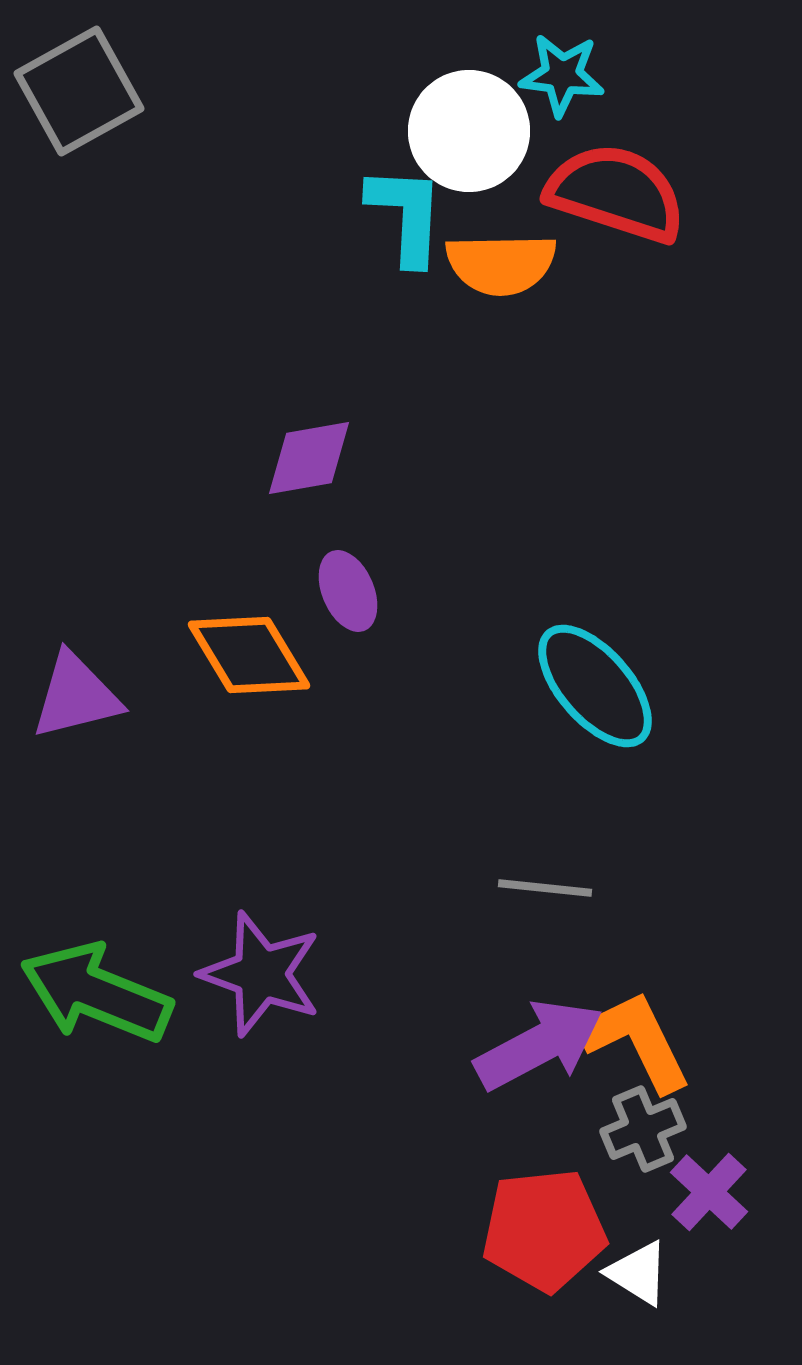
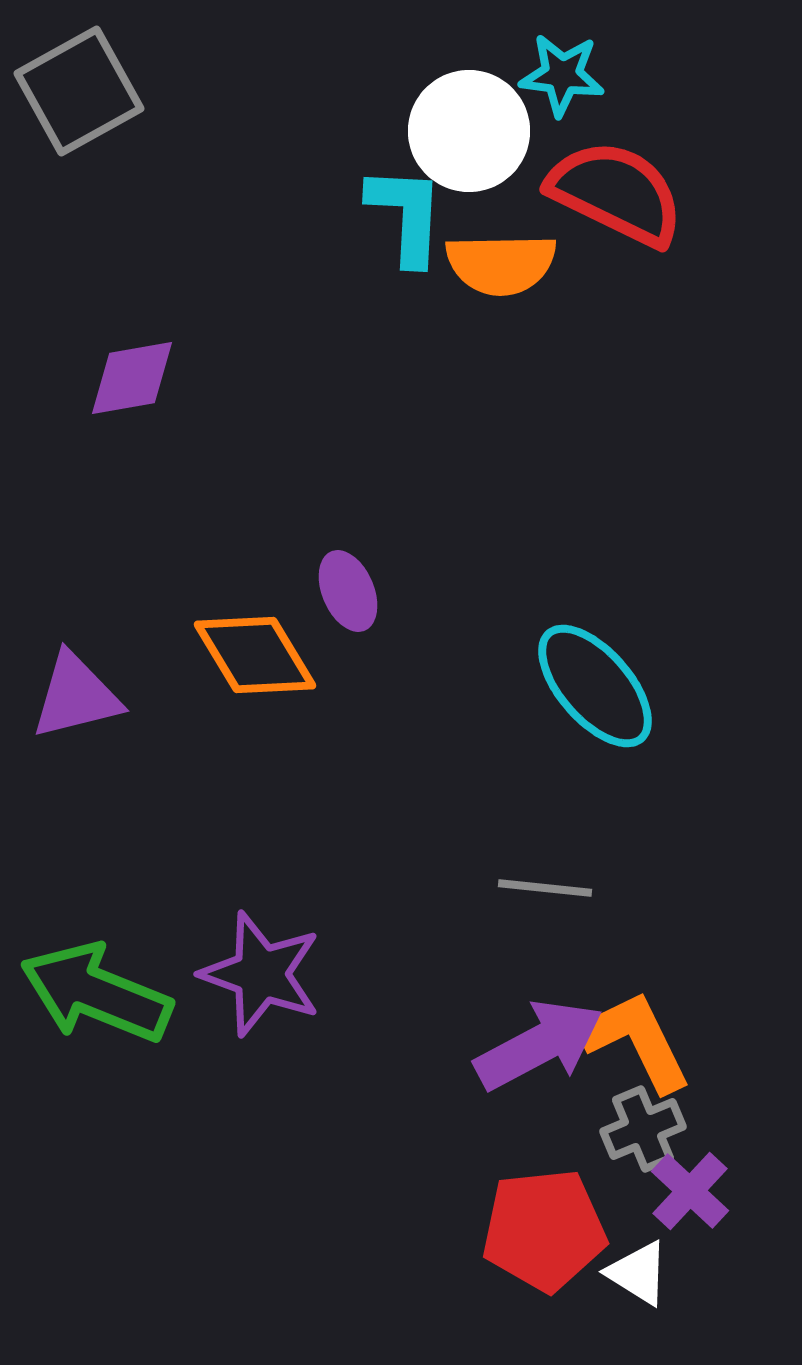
red semicircle: rotated 8 degrees clockwise
purple diamond: moved 177 px left, 80 px up
orange diamond: moved 6 px right
purple cross: moved 19 px left, 1 px up
